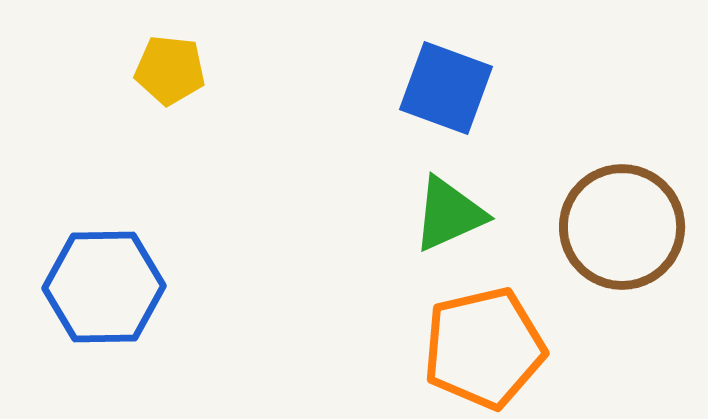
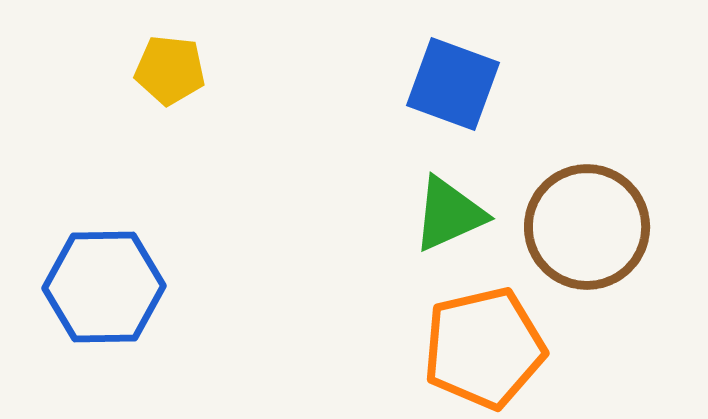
blue square: moved 7 px right, 4 px up
brown circle: moved 35 px left
